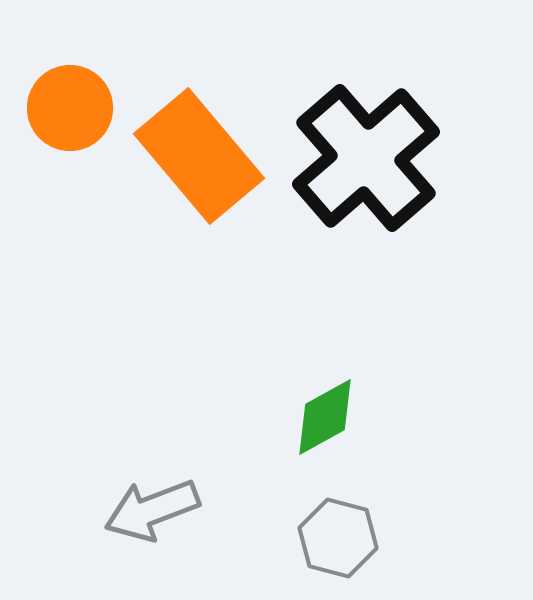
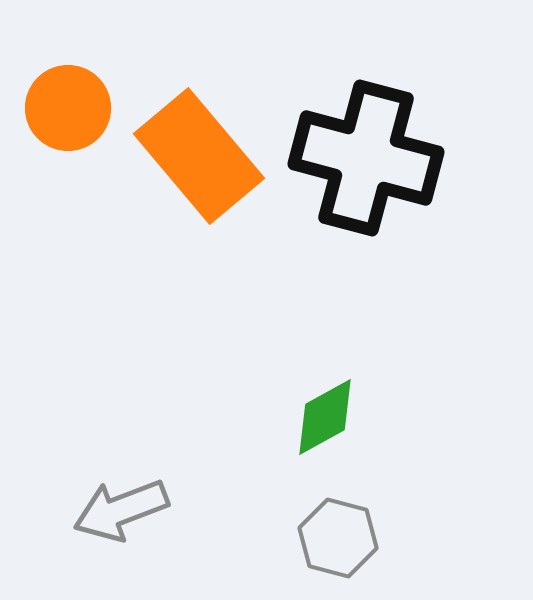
orange circle: moved 2 px left
black cross: rotated 34 degrees counterclockwise
gray arrow: moved 31 px left
